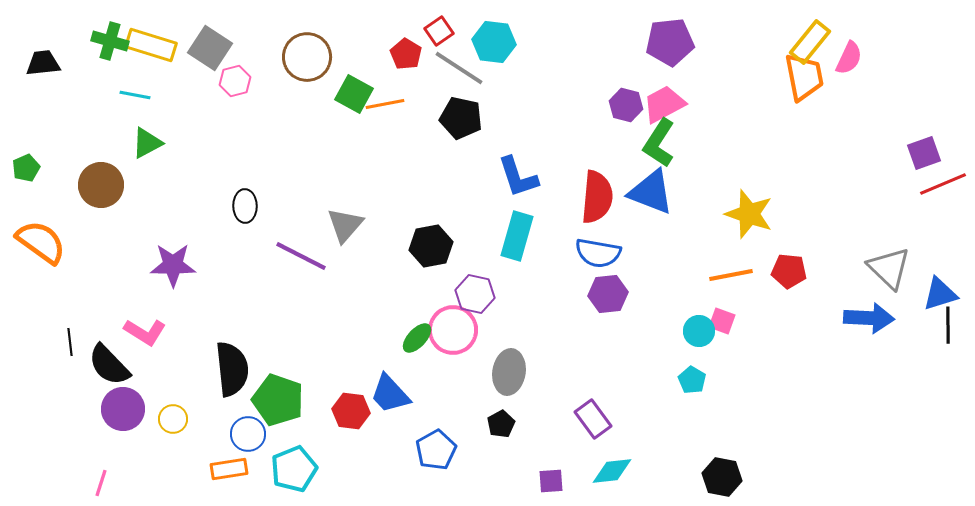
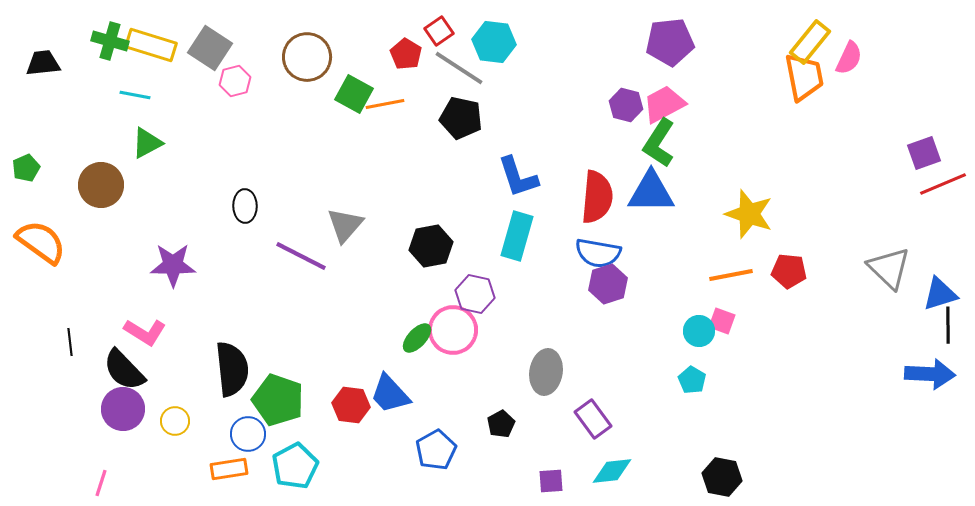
blue triangle at (651, 192): rotated 21 degrees counterclockwise
purple hexagon at (608, 294): moved 10 px up; rotated 12 degrees counterclockwise
blue arrow at (869, 318): moved 61 px right, 56 px down
black semicircle at (109, 365): moved 15 px right, 5 px down
gray ellipse at (509, 372): moved 37 px right
red hexagon at (351, 411): moved 6 px up
yellow circle at (173, 419): moved 2 px right, 2 px down
cyan pentagon at (294, 469): moved 1 px right, 3 px up; rotated 6 degrees counterclockwise
